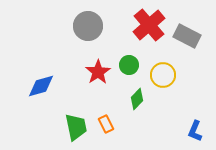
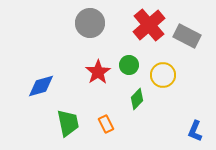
gray circle: moved 2 px right, 3 px up
green trapezoid: moved 8 px left, 4 px up
